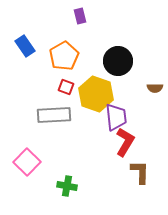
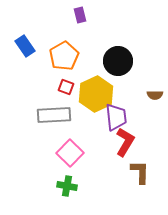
purple rectangle: moved 1 px up
brown semicircle: moved 7 px down
yellow hexagon: rotated 16 degrees clockwise
pink square: moved 43 px right, 9 px up
